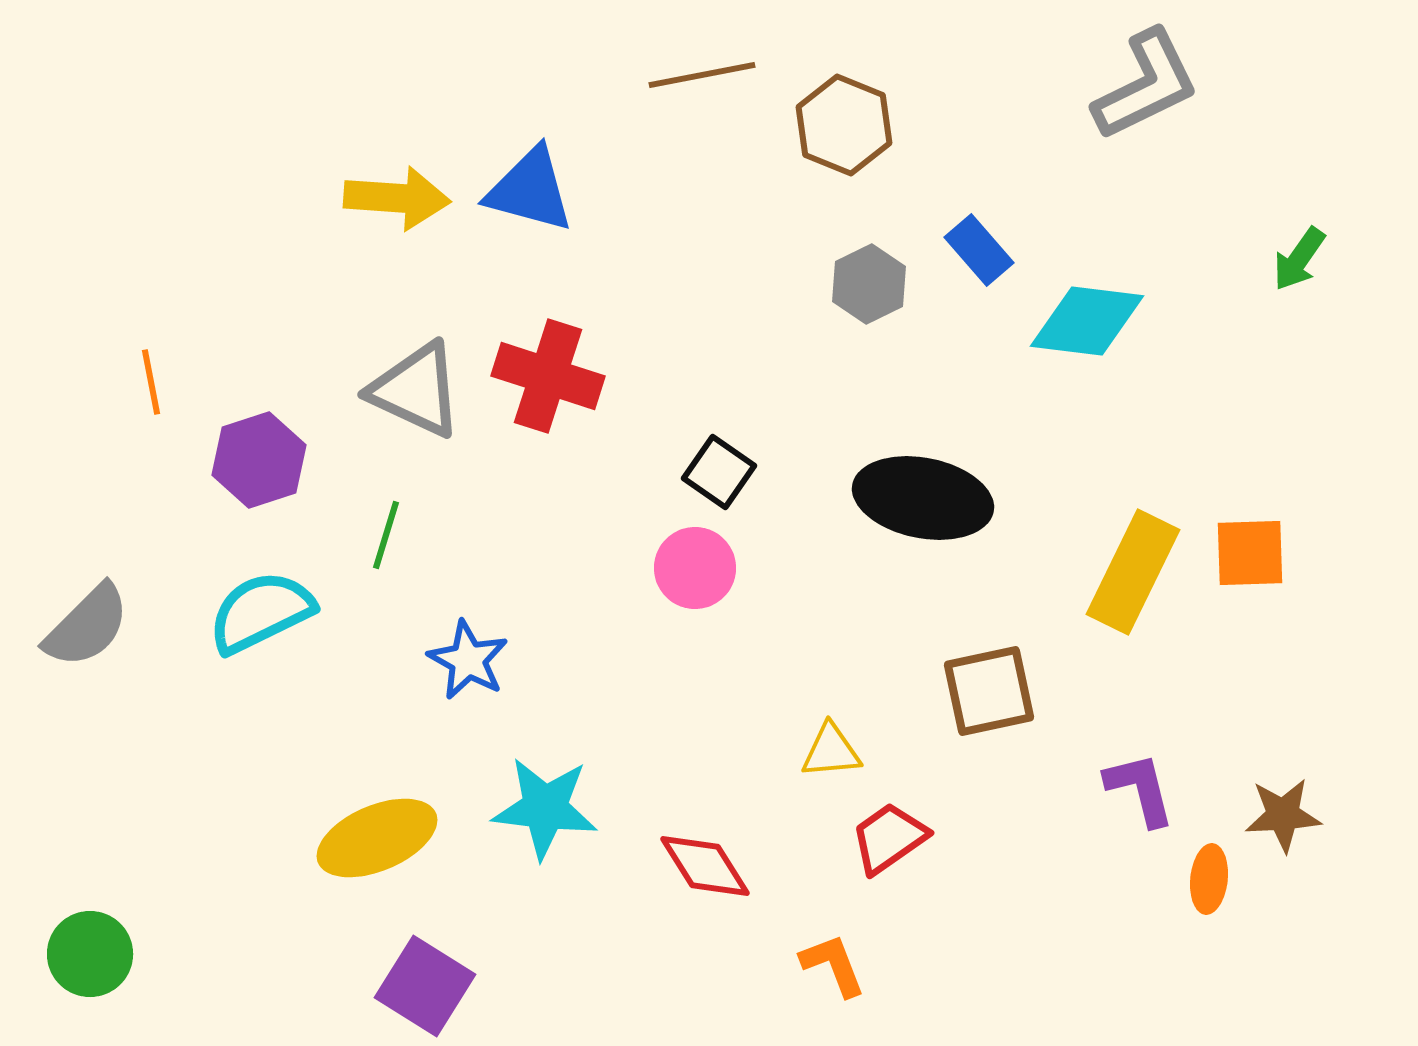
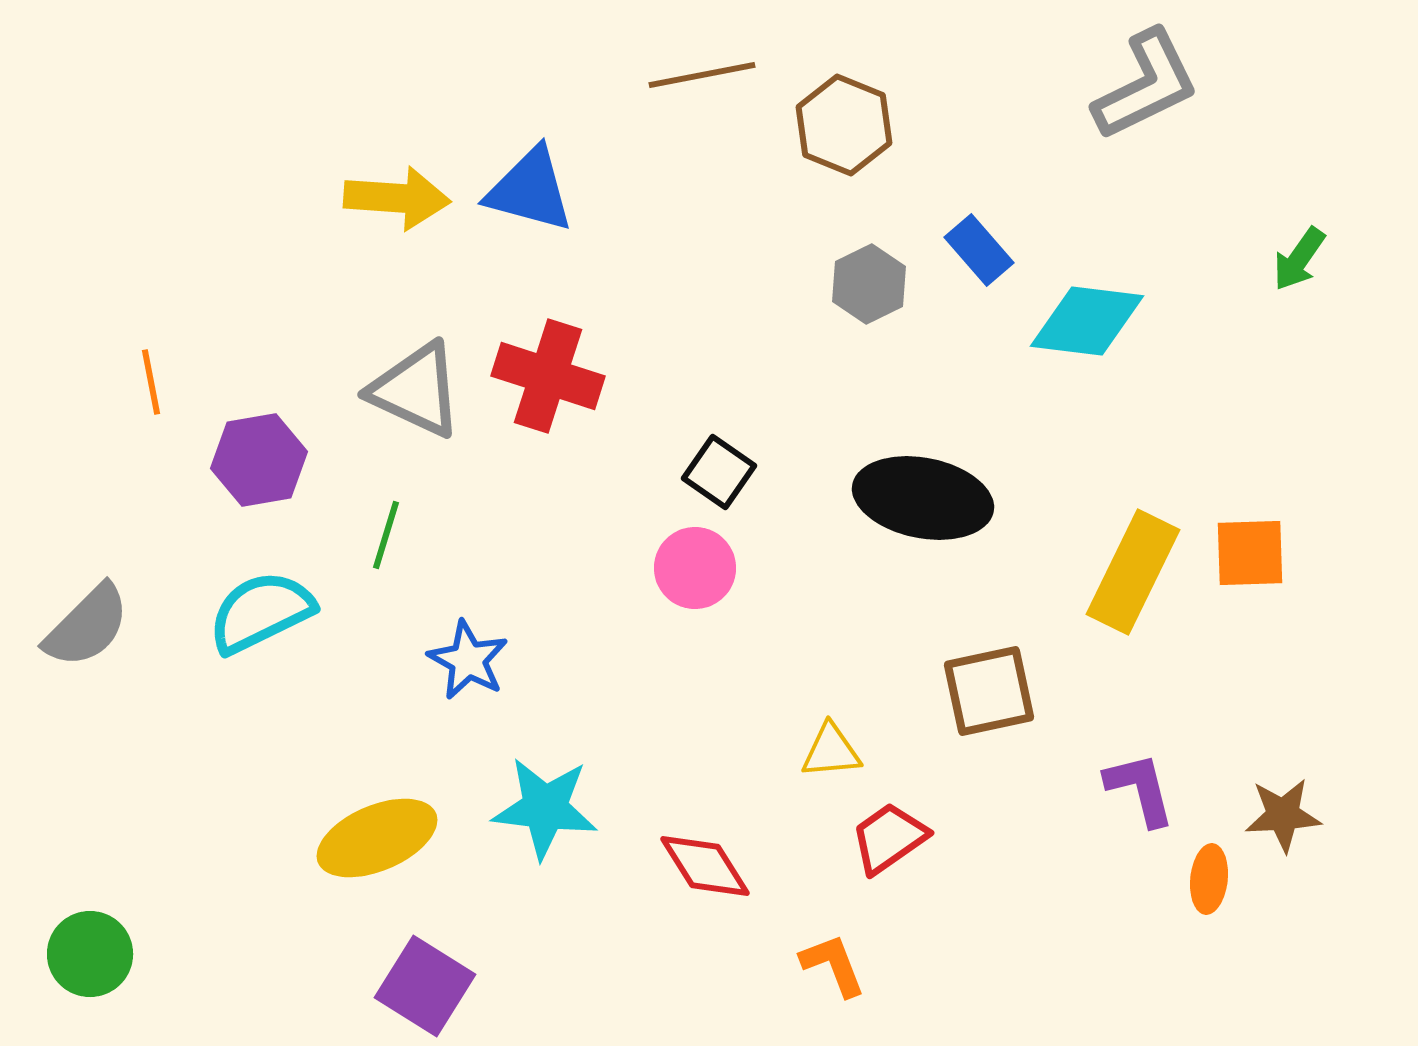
purple hexagon: rotated 8 degrees clockwise
